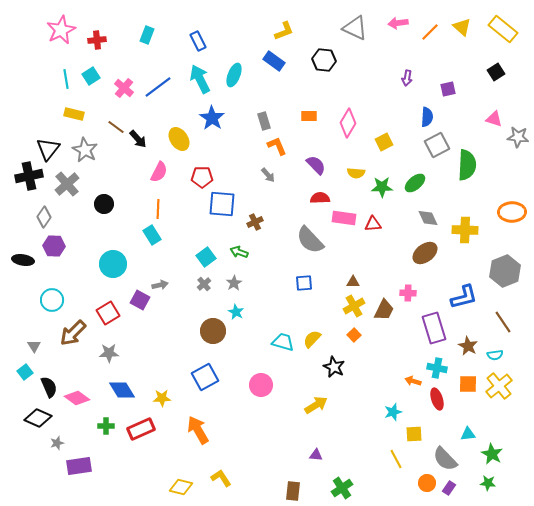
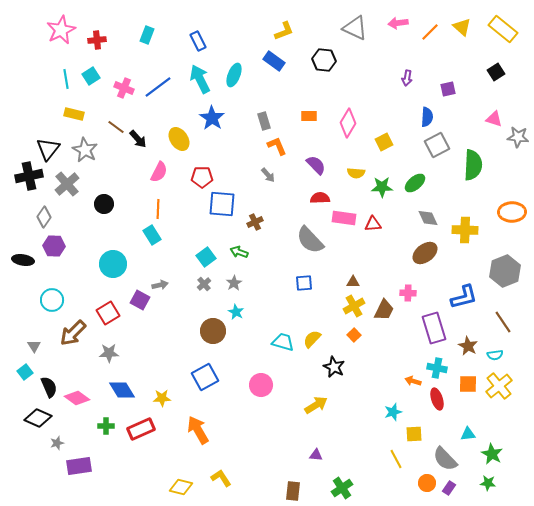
pink cross at (124, 88): rotated 18 degrees counterclockwise
green semicircle at (467, 165): moved 6 px right
